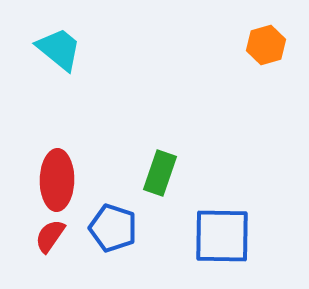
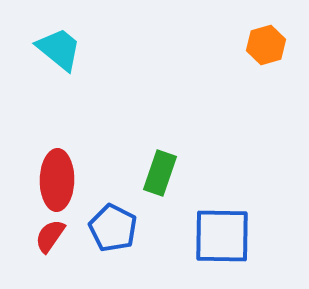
blue pentagon: rotated 9 degrees clockwise
